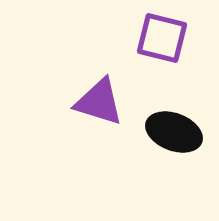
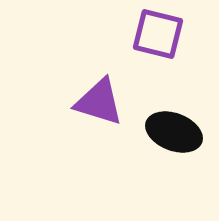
purple square: moved 4 px left, 4 px up
